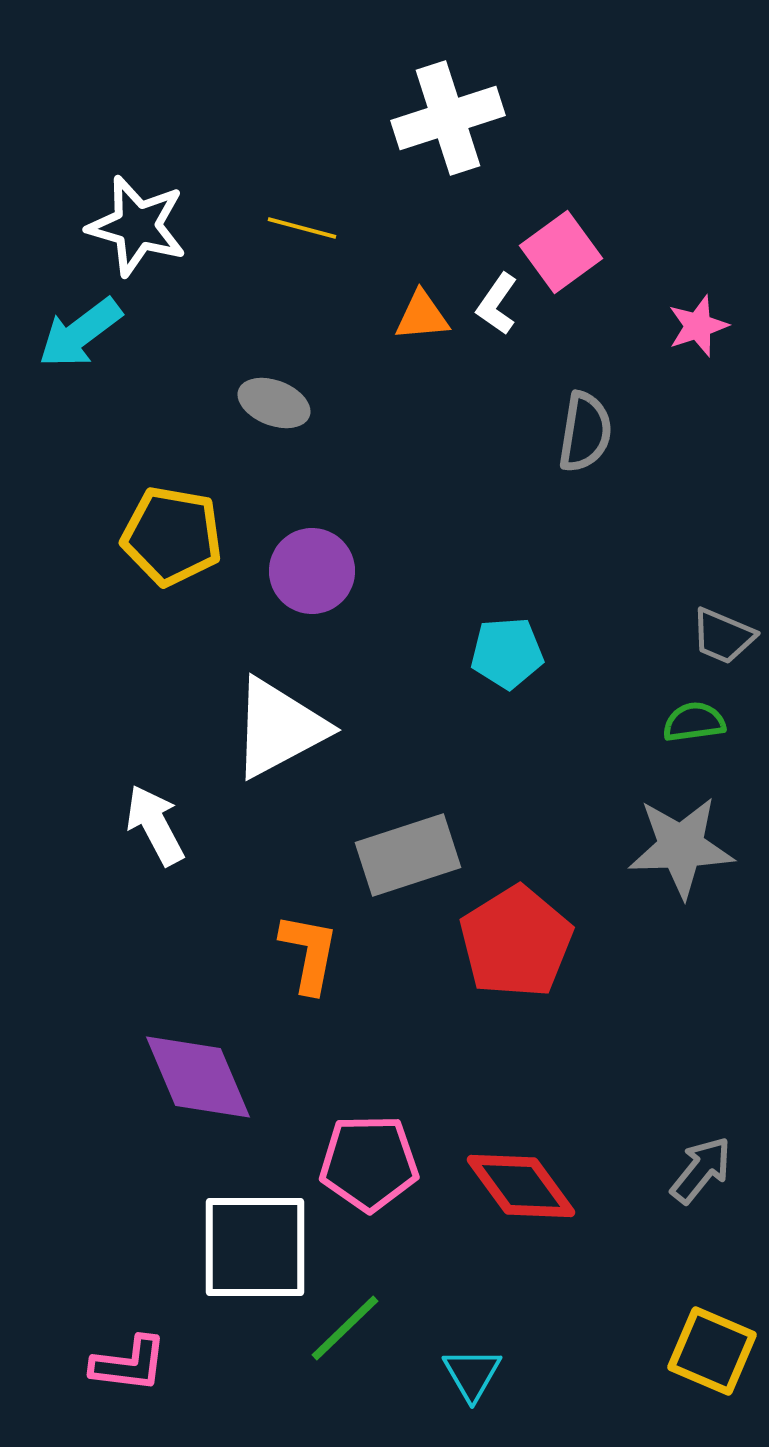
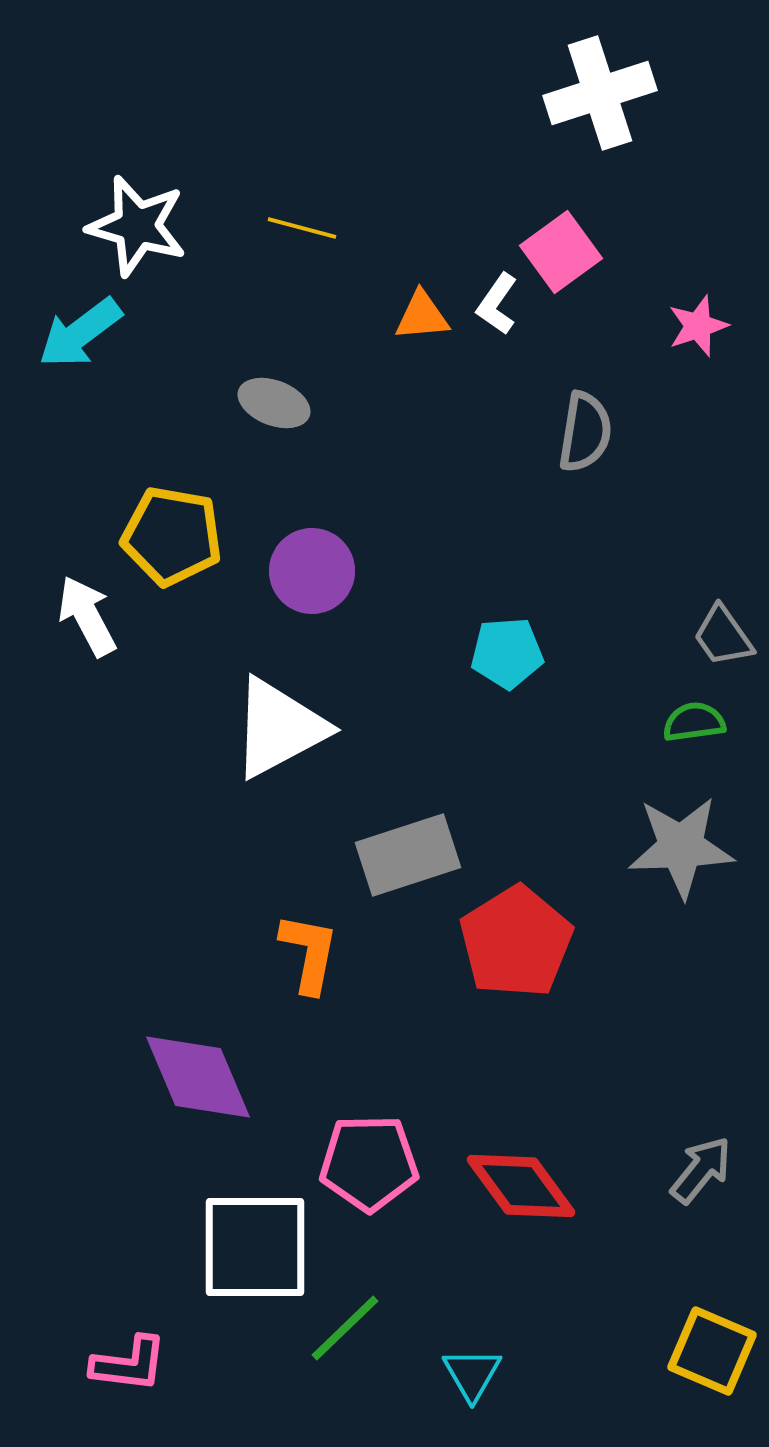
white cross: moved 152 px right, 25 px up
gray trapezoid: rotated 32 degrees clockwise
white arrow: moved 68 px left, 209 px up
